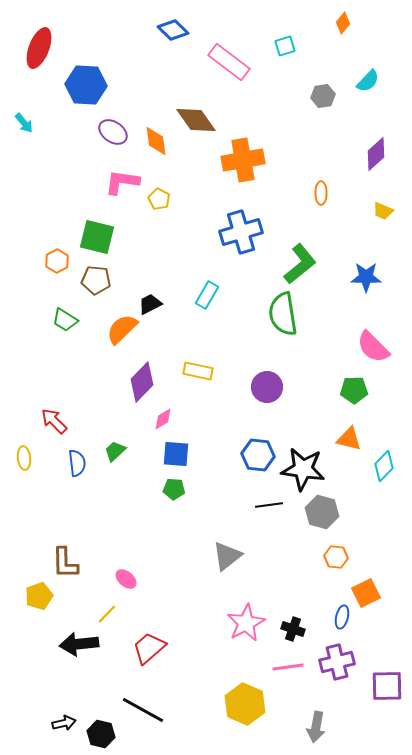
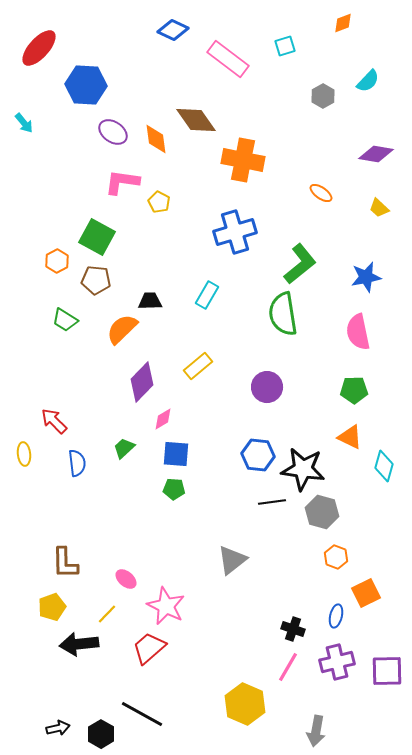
orange diamond at (343, 23): rotated 30 degrees clockwise
blue diamond at (173, 30): rotated 20 degrees counterclockwise
red ellipse at (39, 48): rotated 21 degrees clockwise
pink rectangle at (229, 62): moved 1 px left, 3 px up
gray hexagon at (323, 96): rotated 20 degrees counterclockwise
orange diamond at (156, 141): moved 2 px up
purple diamond at (376, 154): rotated 52 degrees clockwise
orange cross at (243, 160): rotated 21 degrees clockwise
orange ellipse at (321, 193): rotated 55 degrees counterclockwise
yellow pentagon at (159, 199): moved 3 px down
yellow trapezoid at (383, 211): moved 4 px left, 3 px up; rotated 20 degrees clockwise
blue cross at (241, 232): moved 6 px left
green square at (97, 237): rotated 15 degrees clockwise
blue star at (366, 277): rotated 12 degrees counterclockwise
black trapezoid at (150, 304): moved 3 px up; rotated 25 degrees clockwise
pink semicircle at (373, 347): moved 15 px left, 15 px up; rotated 33 degrees clockwise
yellow rectangle at (198, 371): moved 5 px up; rotated 52 degrees counterclockwise
orange triangle at (349, 439): moved 1 px right, 2 px up; rotated 12 degrees clockwise
green trapezoid at (115, 451): moved 9 px right, 3 px up
yellow ellipse at (24, 458): moved 4 px up
cyan diamond at (384, 466): rotated 28 degrees counterclockwise
black line at (269, 505): moved 3 px right, 3 px up
gray triangle at (227, 556): moved 5 px right, 4 px down
orange hexagon at (336, 557): rotated 15 degrees clockwise
yellow pentagon at (39, 596): moved 13 px right, 11 px down
blue ellipse at (342, 617): moved 6 px left, 1 px up
pink star at (246, 623): moved 80 px left, 17 px up; rotated 18 degrees counterclockwise
pink line at (288, 667): rotated 52 degrees counterclockwise
purple square at (387, 686): moved 15 px up
black line at (143, 710): moved 1 px left, 4 px down
black arrow at (64, 723): moved 6 px left, 5 px down
gray arrow at (316, 727): moved 4 px down
black hexagon at (101, 734): rotated 16 degrees clockwise
